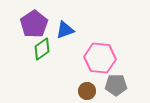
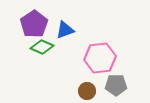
green diamond: moved 2 px up; rotated 60 degrees clockwise
pink hexagon: rotated 12 degrees counterclockwise
